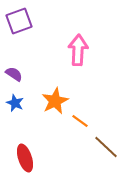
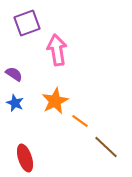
purple square: moved 8 px right, 2 px down
pink arrow: moved 21 px left; rotated 12 degrees counterclockwise
